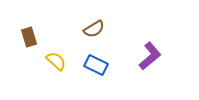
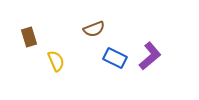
brown semicircle: rotated 10 degrees clockwise
yellow semicircle: rotated 25 degrees clockwise
blue rectangle: moved 19 px right, 7 px up
